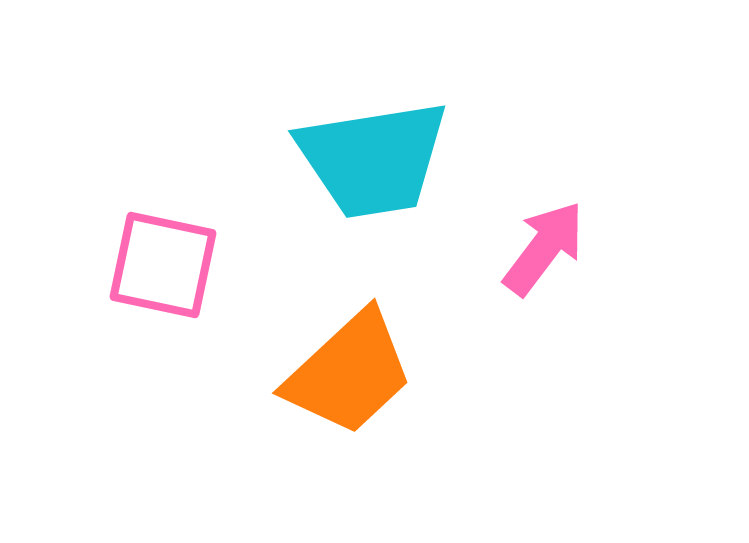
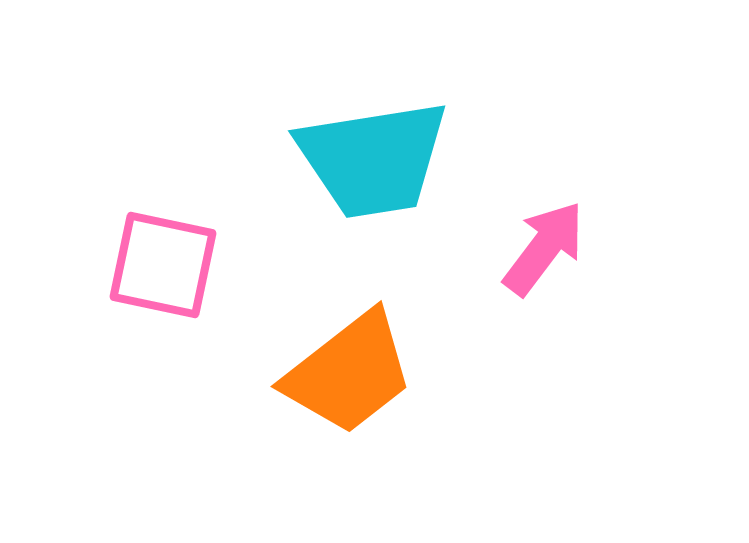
orange trapezoid: rotated 5 degrees clockwise
